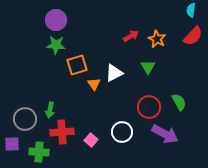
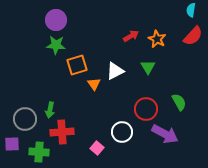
white triangle: moved 1 px right, 2 px up
red circle: moved 3 px left, 2 px down
pink square: moved 6 px right, 8 px down
